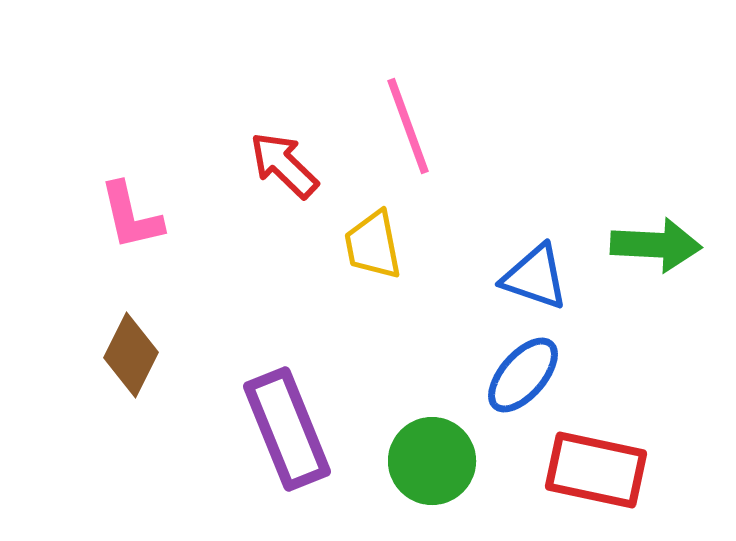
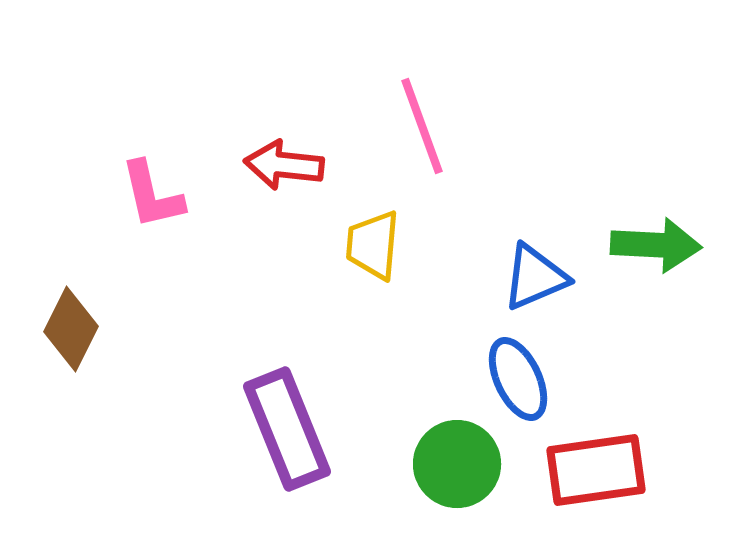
pink line: moved 14 px right
red arrow: rotated 38 degrees counterclockwise
pink L-shape: moved 21 px right, 21 px up
yellow trapezoid: rotated 16 degrees clockwise
blue triangle: rotated 42 degrees counterclockwise
brown diamond: moved 60 px left, 26 px up
blue ellipse: moved 5 px left, 4 px down; rotated 66 degrees counterclockwise
green circle: moved 25 px right, 3 px down
red rectangle: rotated 20 degrees counterclockwise
